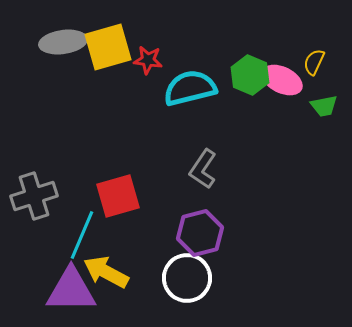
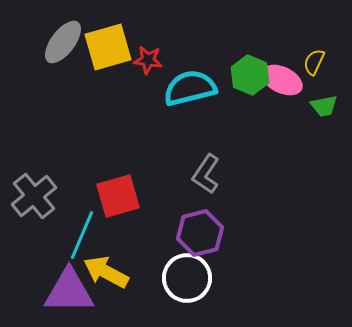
gray ellipse: rotated 45 degrees counterclockwise
gray L-shape: moved 3 px right, 5 px down
gray cross: rotated 21 degrees counterclockwise
purple triangle: moved 2 px left, 1 px down
